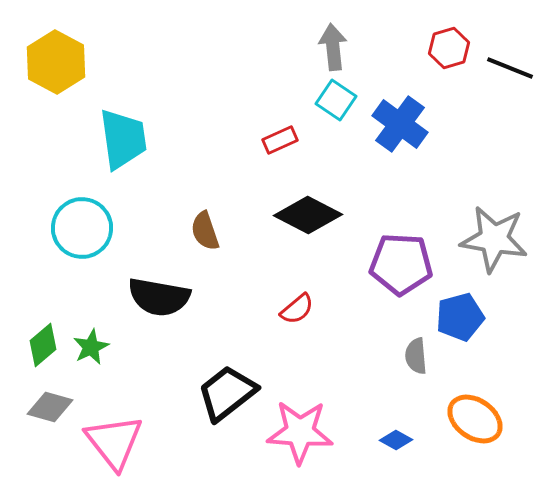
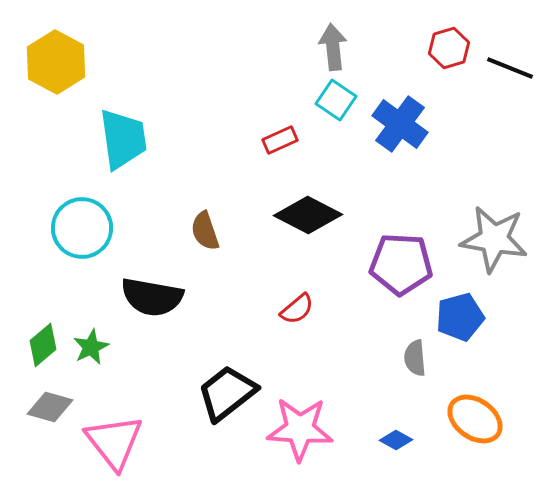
black semicircle: moved 7 px left
gray semicircle: moved 1 px left, 2 px down
pink star: moved 3 px up
